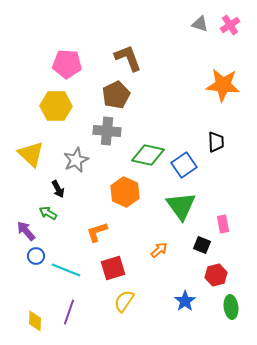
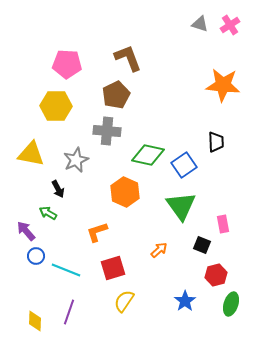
yellow triangle: rotated 32 degrees counterclockwise
green ellipse: moved 3 px up; rotated 25 degrees clockwise
